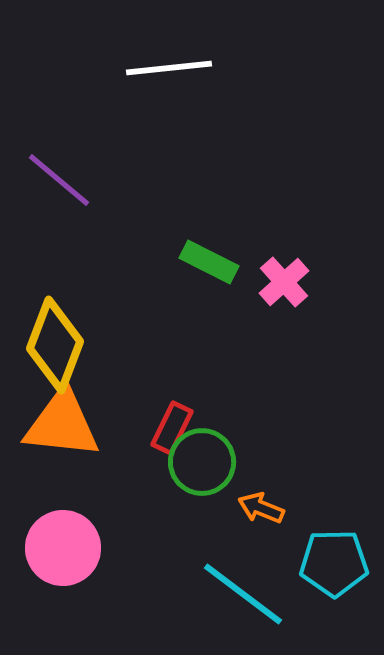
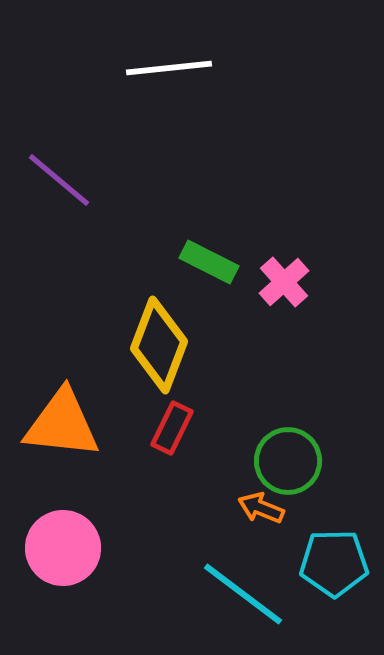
yellow diamond: moved 104 px right
green circle: moved 86 px right, 1 px up
